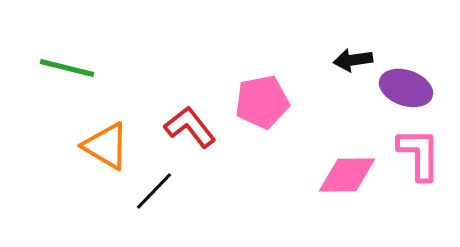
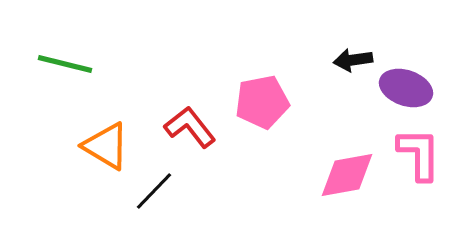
green line: moved 2 px left, 4 px up
pink diamond: rotated 10 degrees counterclockwise
